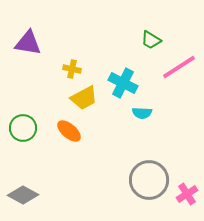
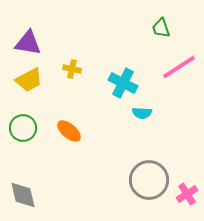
green trapezoid: moved 10 px right, 12 px up; rotated 40 degrees clockwise
yellow trapezoid: moved 55 px left, 18 px up
gray diamond: rotated 48 degrees clockwise
